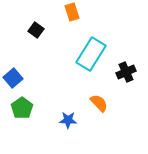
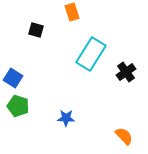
black square: rotated 21 degrees counterclockwise
black cross: rotated 12 degrees counterclockwise
blue square: rotated 18 degrees counterclockwise
orange semicircle: moved 25 px right, 33 px down
green pentagon: moved 4 px left, 2 px up; rotated 20 degrees counterclockwise
blue star: moved 2 px left, 2 px up
